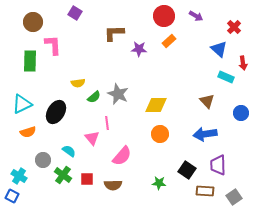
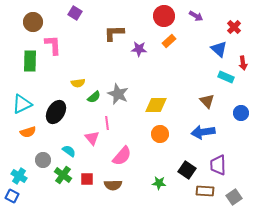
blue arrow: moved 2 px left, 2 px up
